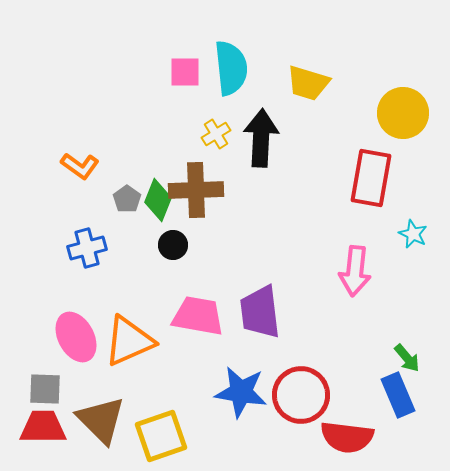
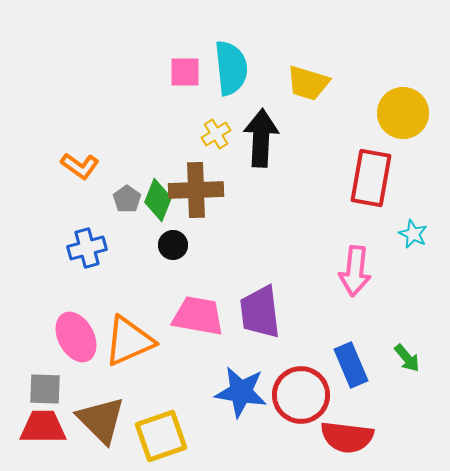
blue rectangle: moved 47 px left, 30 px up
